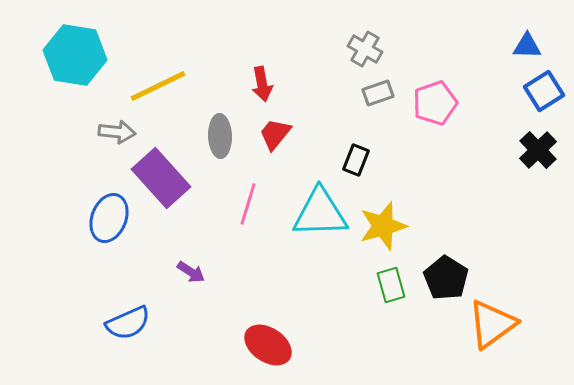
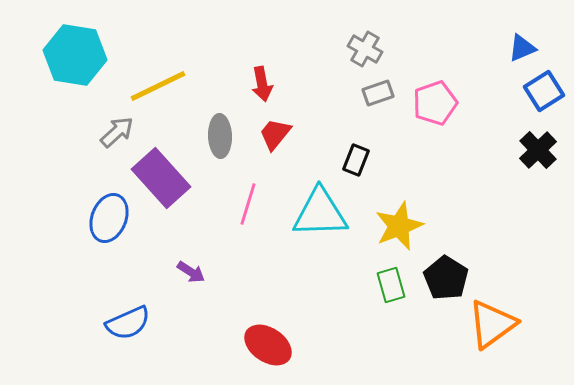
blue triangle: moved 5 px left, 2 px down; rotated 24 degrees counterclockwise
gray arrow: rotated 48 degrees counterclockwise
yellow star: moved 16 px right; rotated 6 degrees counterclockwise
